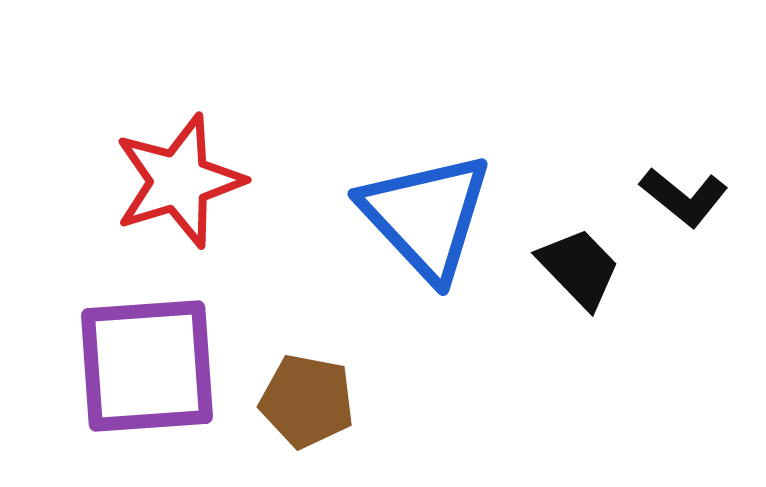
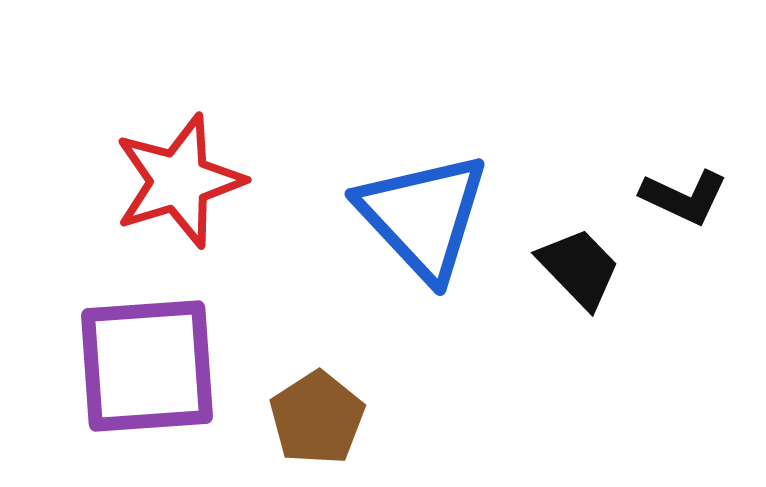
black L-shape: rotated 14 degrees counterclockwise
blue triangle: moved 3 px left
brown pentagon: moved 10 px right, 17 px down; rotated 28 degrees clockwise
